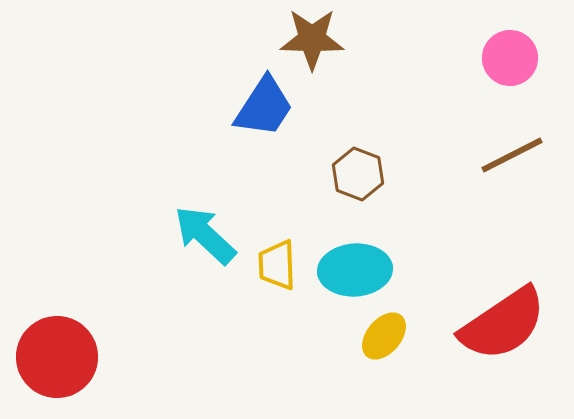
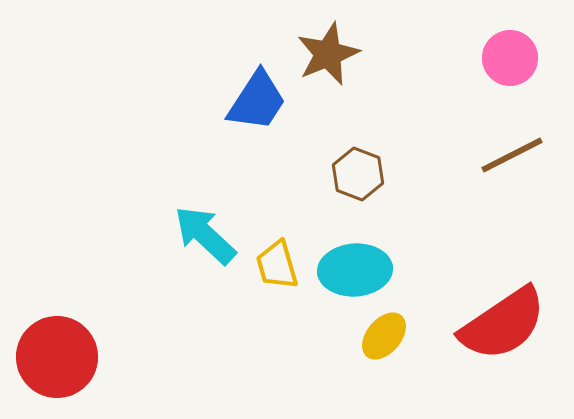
brown star: moved 16 px right, 15 px down; rotated 24 degrees counterclockwise
blue trapezoid: moved 7 px left, 6 px up
yellow trapezoid: rotated 14 degrees counterclockwise
